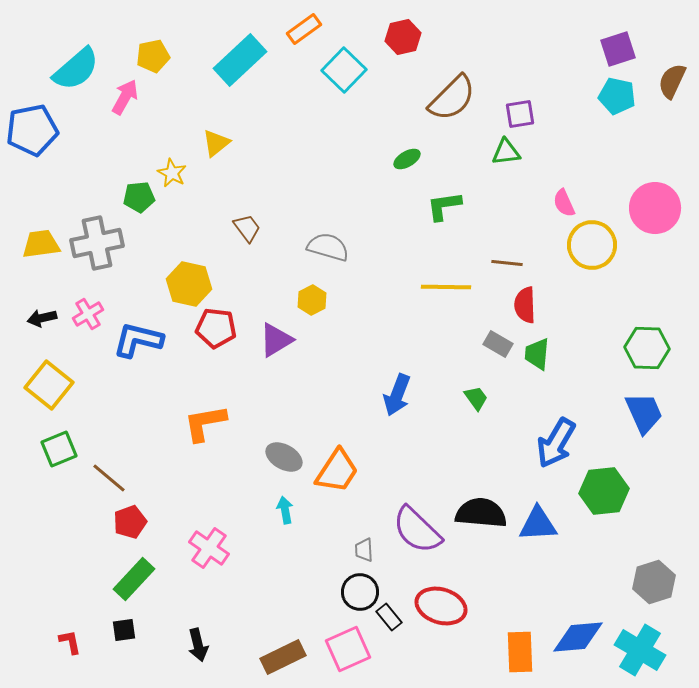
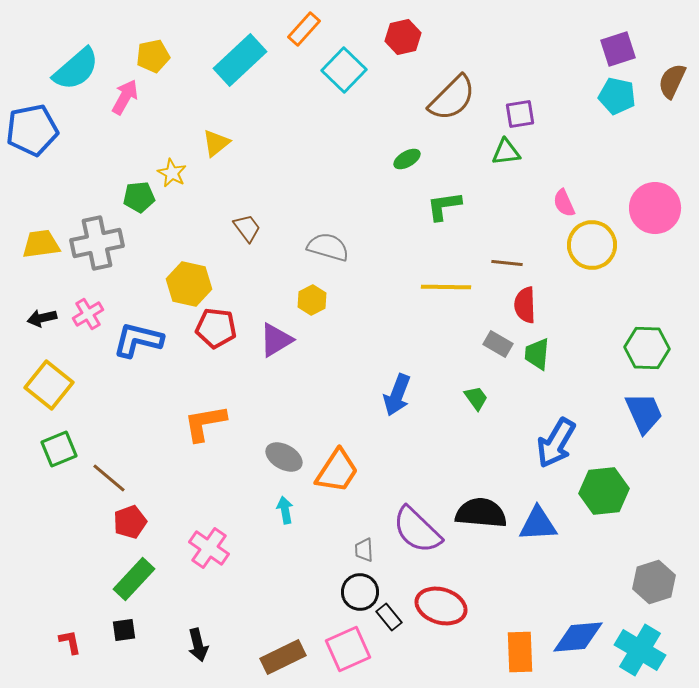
orange rectangle at (304, 29): rotated 12 degrees counterclockwise
